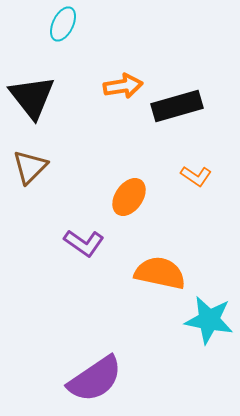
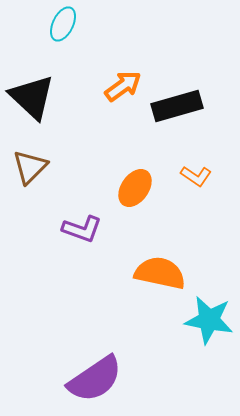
orange arrow: rotated 27 degrees counterclockwise
black triangle: rotated 9 degrees counterclockwise
orange ellipse: moved 6 px right, 9 px up
purple L-shape: moved 2 px left, 14 px up; rotated 15 degrees counterclockwise
